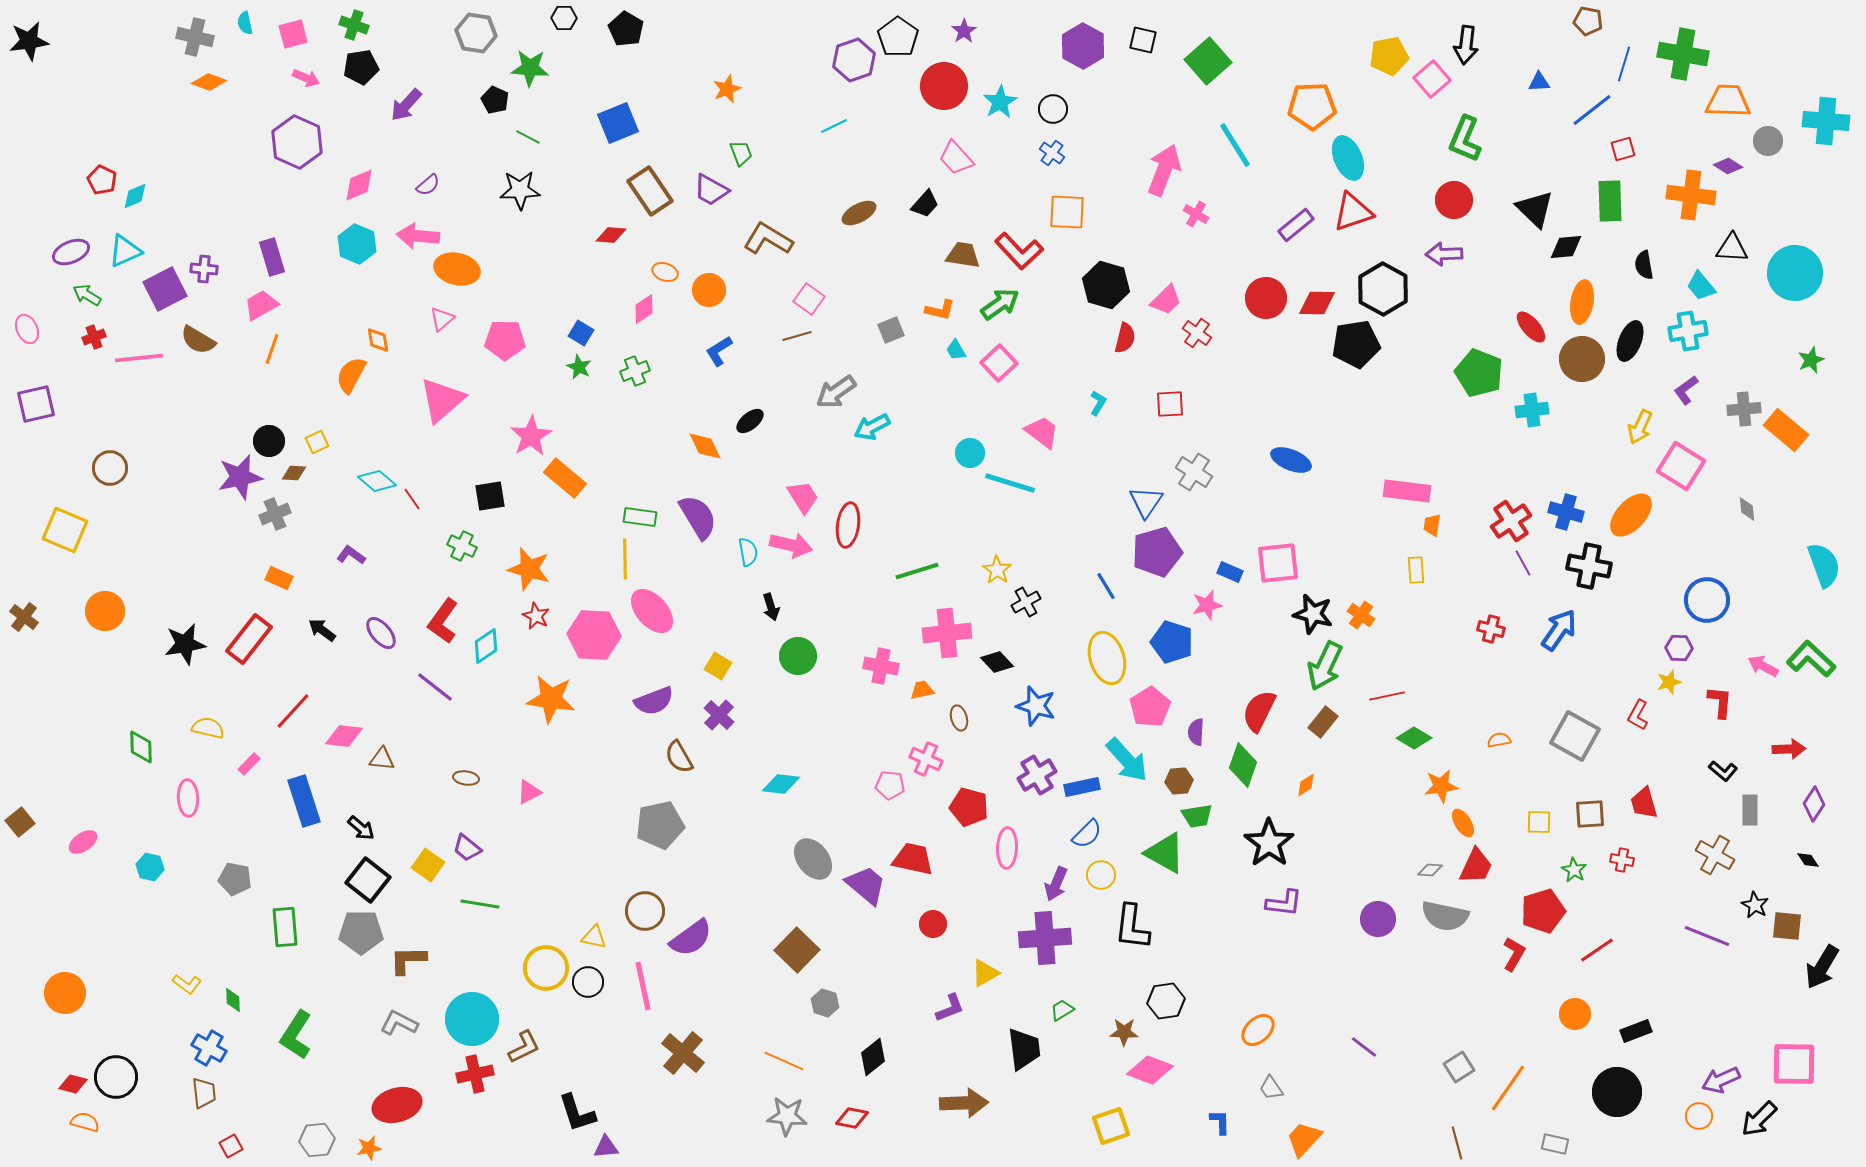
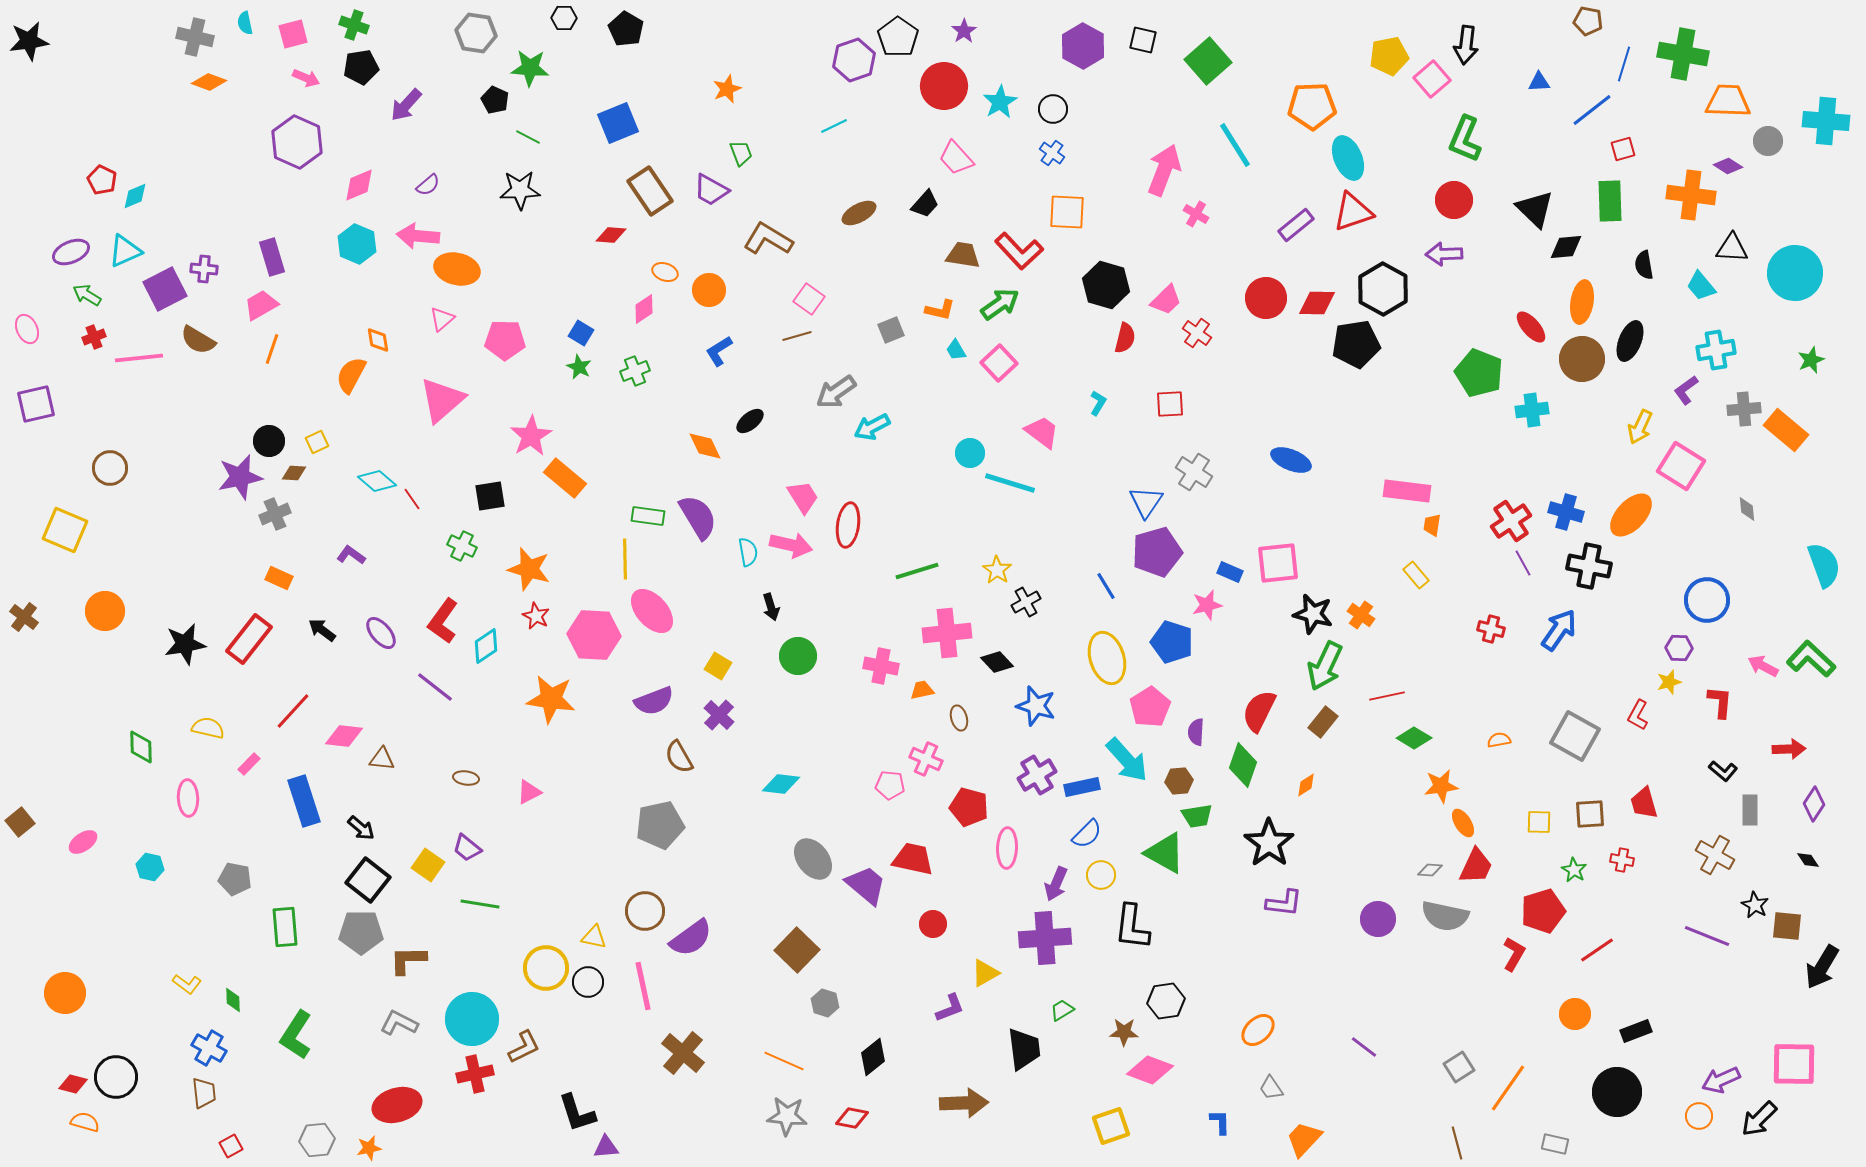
cyan cross at (1688, 331): moved 28 px right, 19 px down
green rectangle at (640, 517): moved 8 px right, 1 px up
yellow rectangle at (1416, 570): moved 5 px down; rotated 36 degrees counterclockwise
